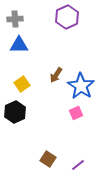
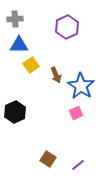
purple hexagon: moved 10 px down
brown arrow: rotated 56 degrees counterclockwise
yellow square: moved 9 px right, 19 px up
